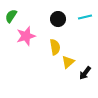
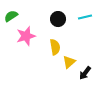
green semicircle: rotated 24 degrees clockwise
yellow triangle: moved 1 px right
